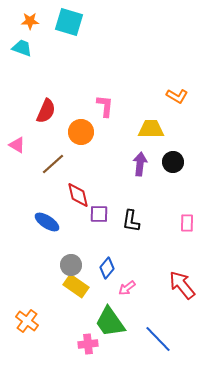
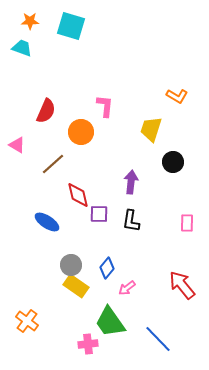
cyan square: moved 2 px right, 4 px down
yellow trapezoid: rotated 72 degrees counterclockwise
purple arrow: moved 9 px left, 18 px down
